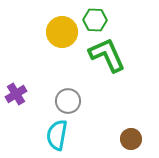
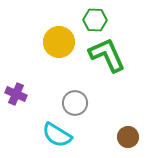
yellow circle: moved 3 px left, 10 px down
purple cross: rotated 35 degrees counterclockwise
gray circle: moved 7 px right, 2 px down
cyan semicircle: rotated 68 degrees counterclockwise
brown circle: moved 3 px left, 2 px up
